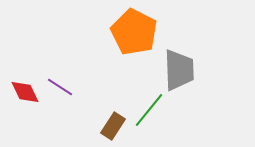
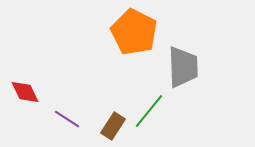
gray trapezoid: moved 4 px right, 3 px up
purple line: moved 7 px right, 32 px down
green line: moved 1 px down
